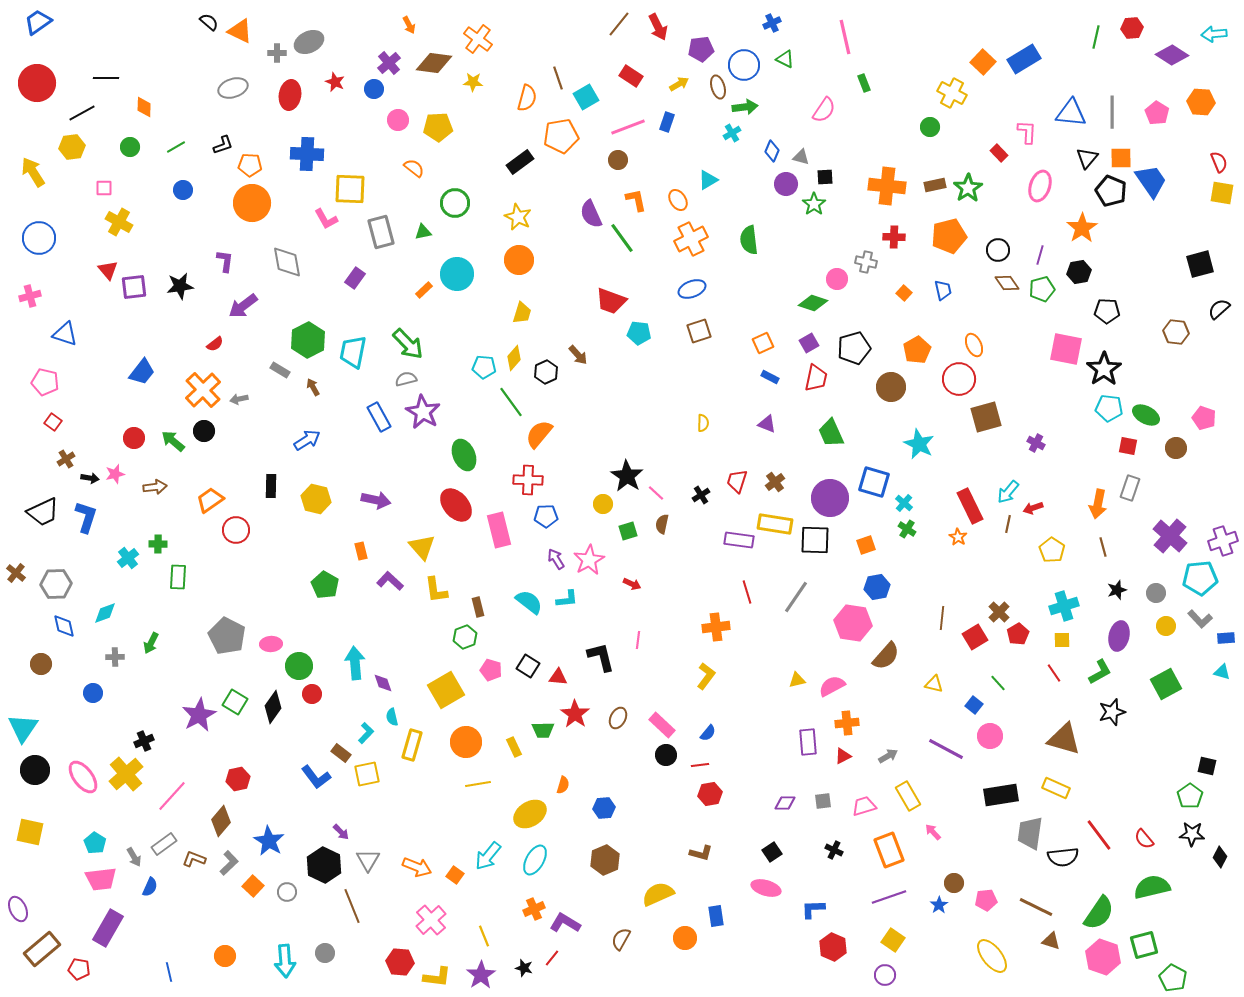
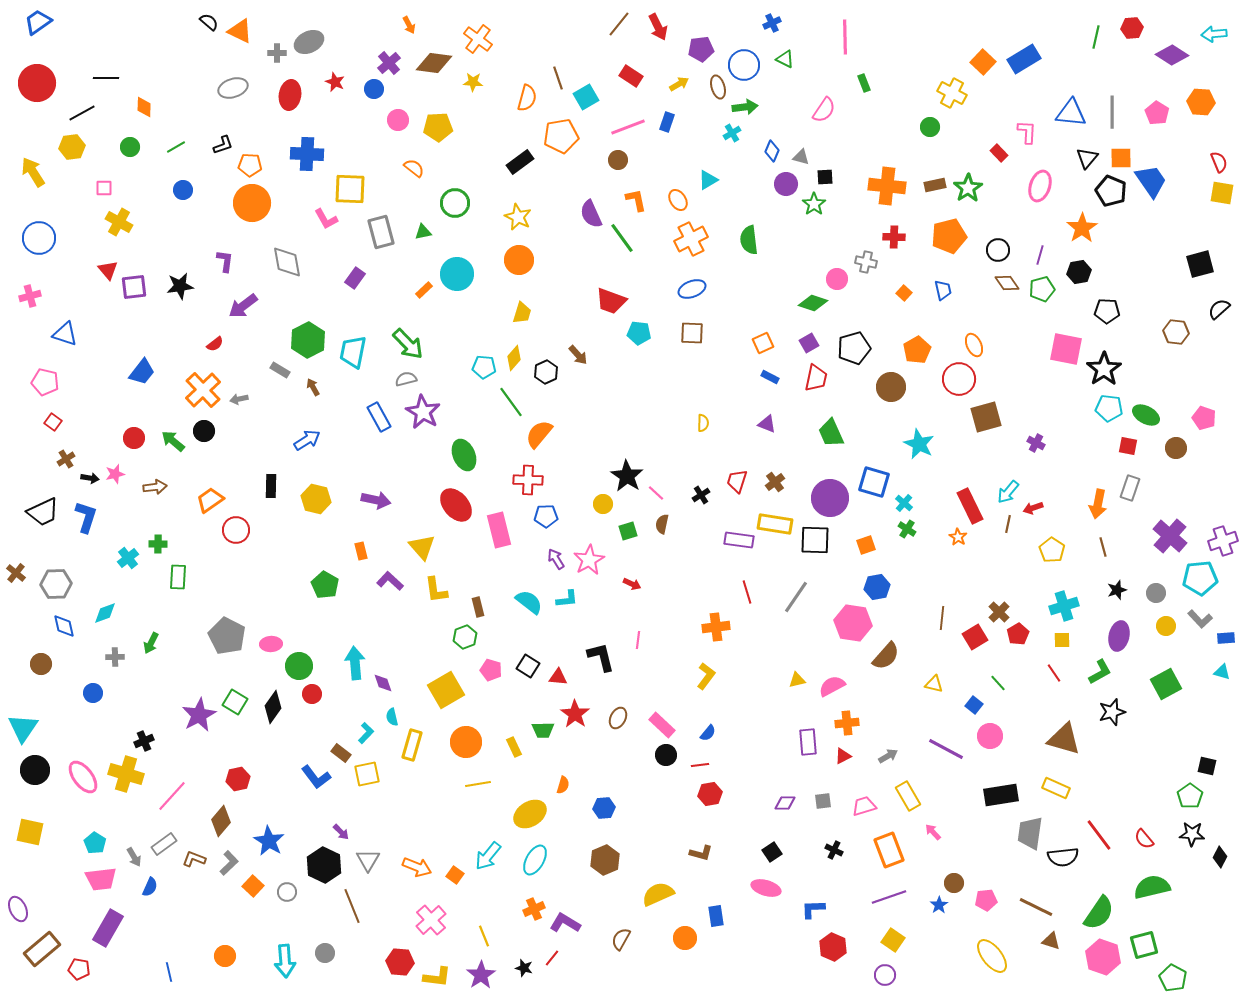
pink line at (845, 37): rotated 12 degrees clockwise
brown square at (699, 331): moved 7 px left, 2 px down; rotated 20 degrees clockwise
yellow cross at (126, 774): rotated 32 degrees counterclockwise
